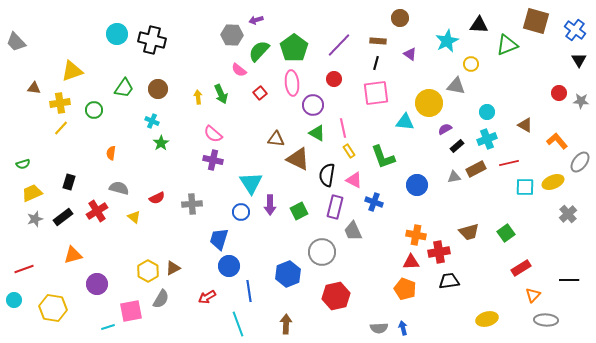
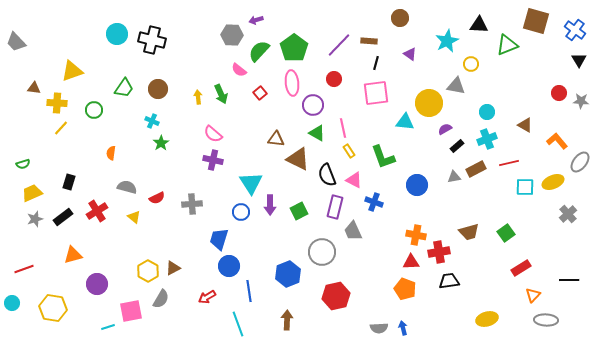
brown rectangle at (378, 41): moved 9 px left
yellow cross at (60, 103): moved 3 px left; rotated 12 degrees clockwise
black semicircle at (327, 175): rotated 30 degrees counterclockwise
gray semicircle at (119, 188): moved 8 px right, 1 px up
cyan circle at (14, 300): moved 2 px left, 3 px down
brown arrow at (286, 324): moved 1 px right, 4 px up
